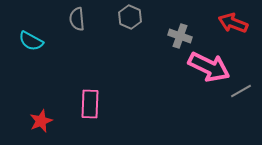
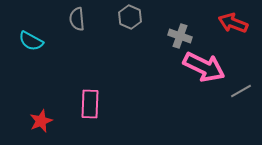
pink arrow: moved 5 px left
